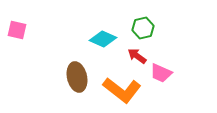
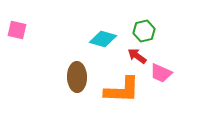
green hexagon: moved 1 px right, 3 px down
cyan diamond: rotated 8 degrees counterclockwise
brown ellipse: rotated 12 degrees clockwise
orange L-shape: rotated 36 degrees counterclockwise
